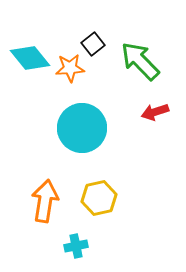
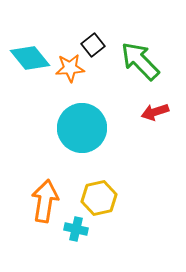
black square: moved 1 px down
cyan cross: moved 17 px up; rotated 25 degrees clockwise
